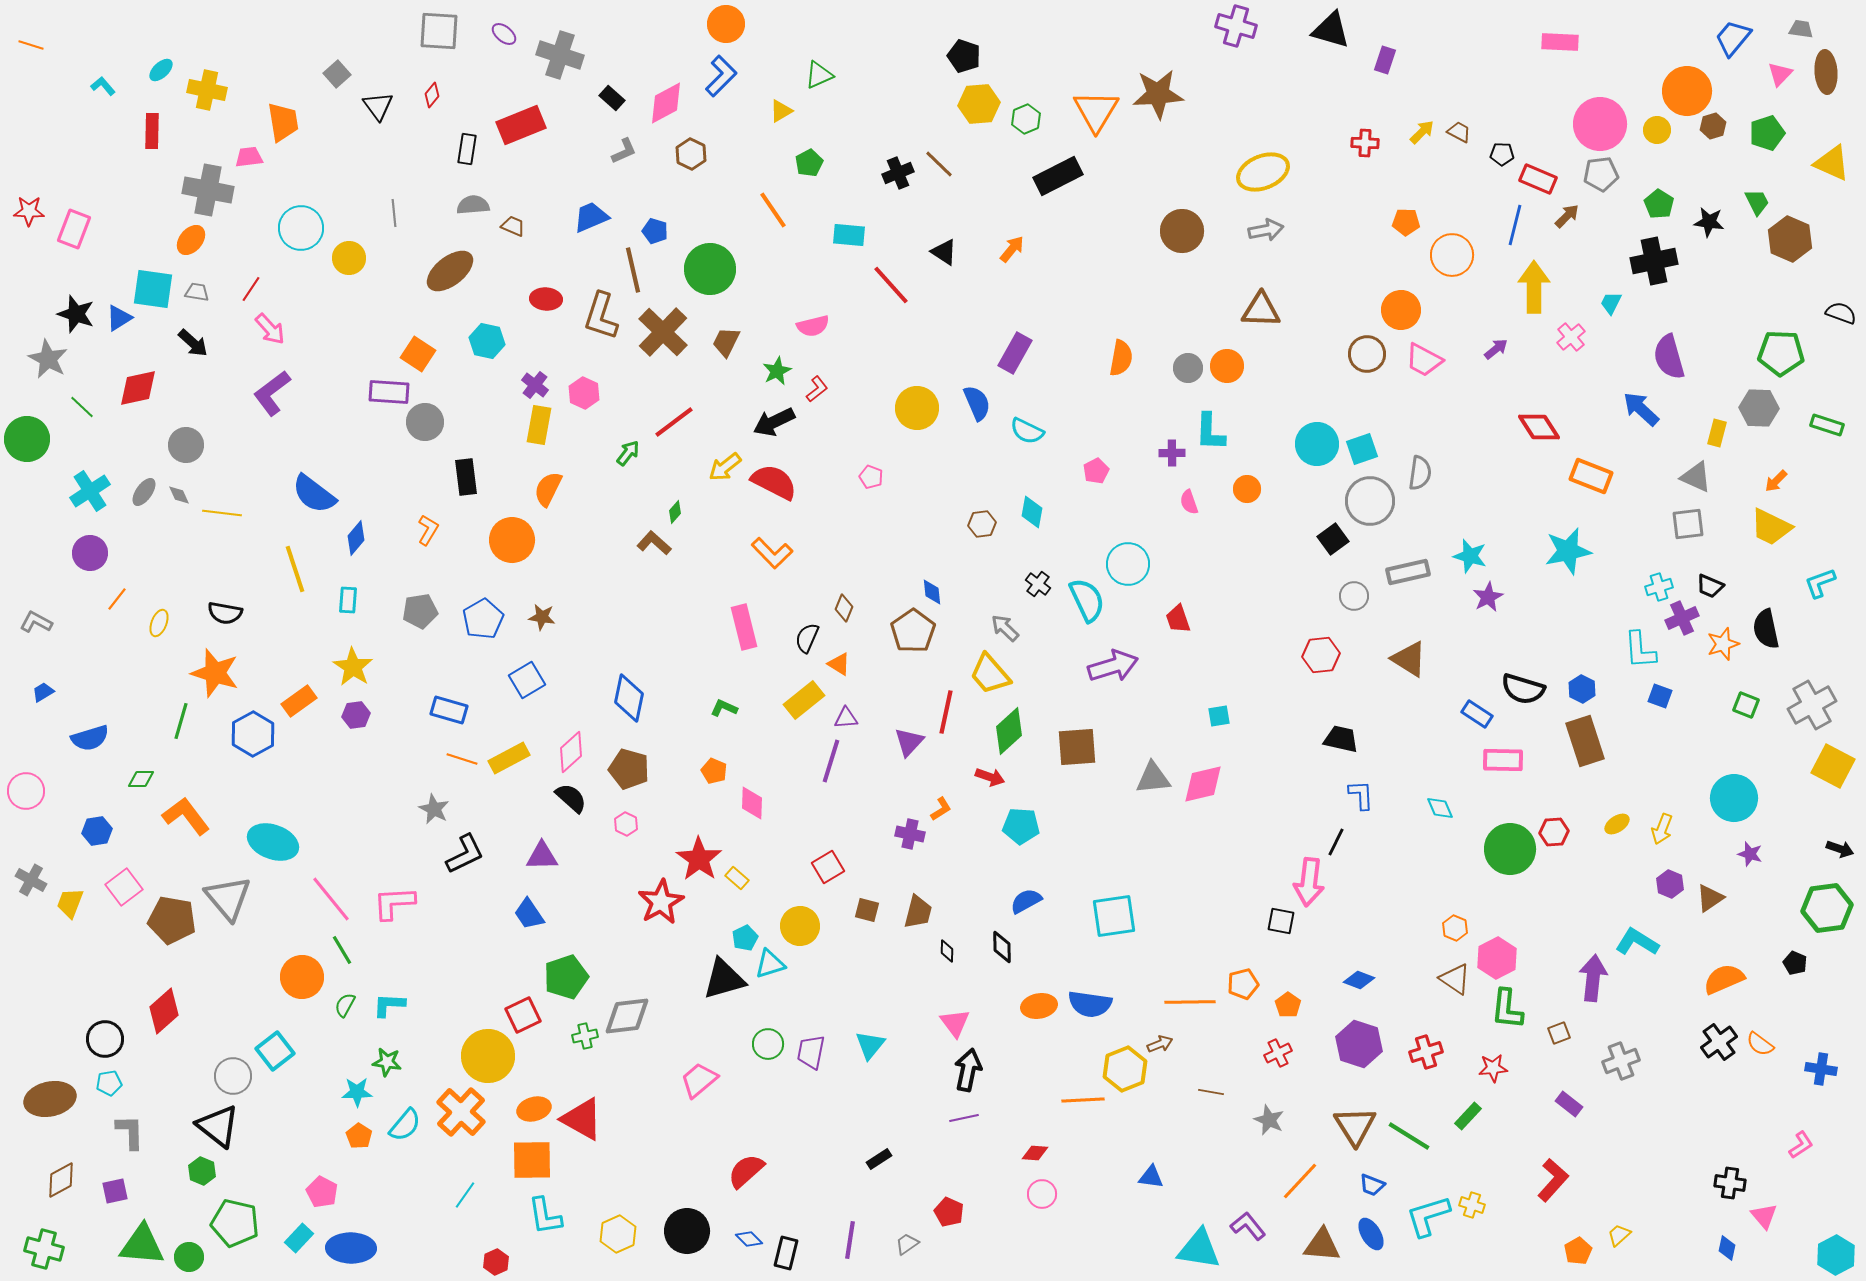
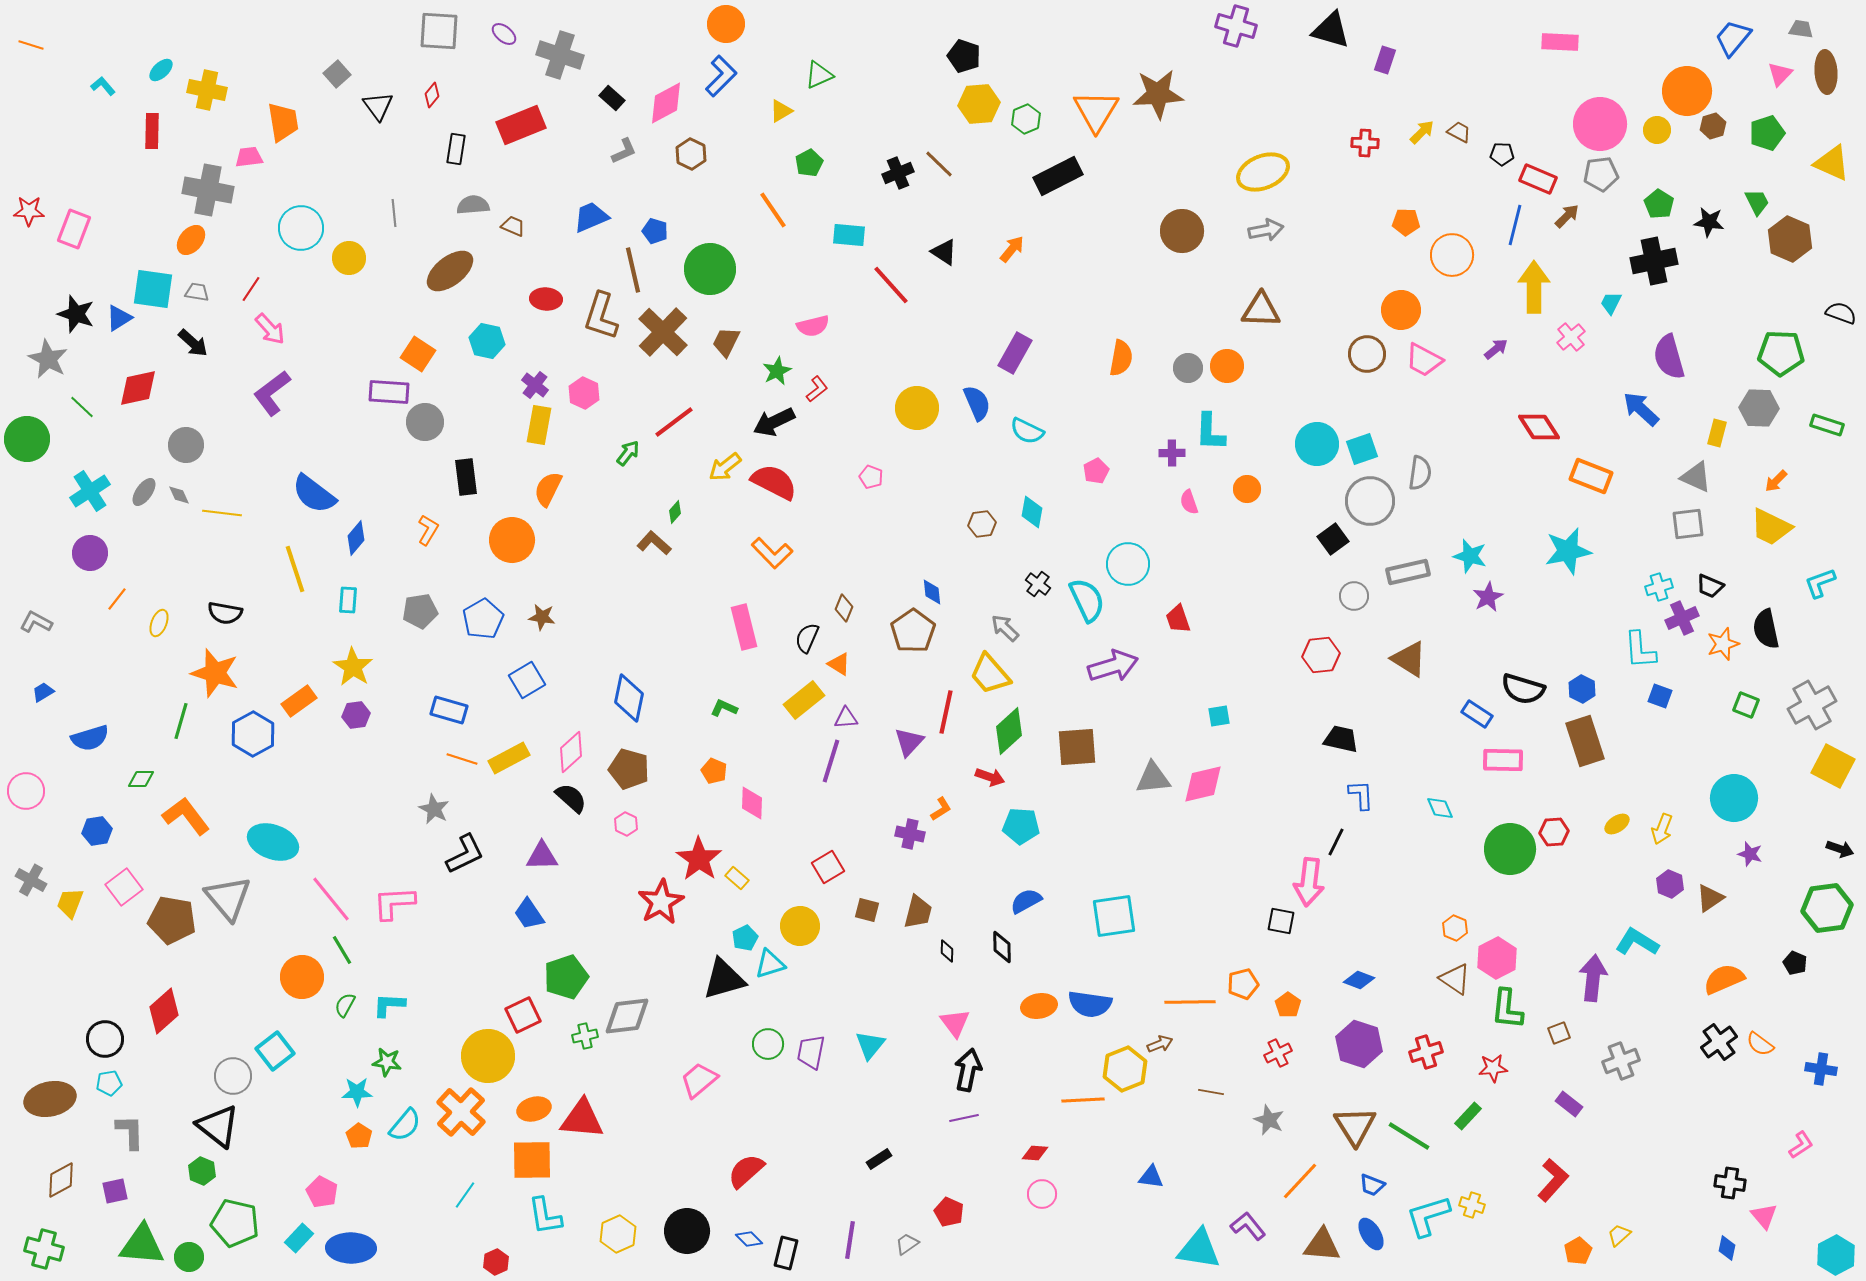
black rectangle at (467, 149): moved 11 px left
red triangle at (582, 1119): rotated 24 degrees counterclockwise
